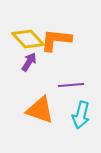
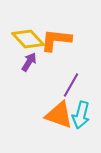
purple line: rotated 55 degrees counterclockwise
orange triangle: moved 19 px right, 5 px down
